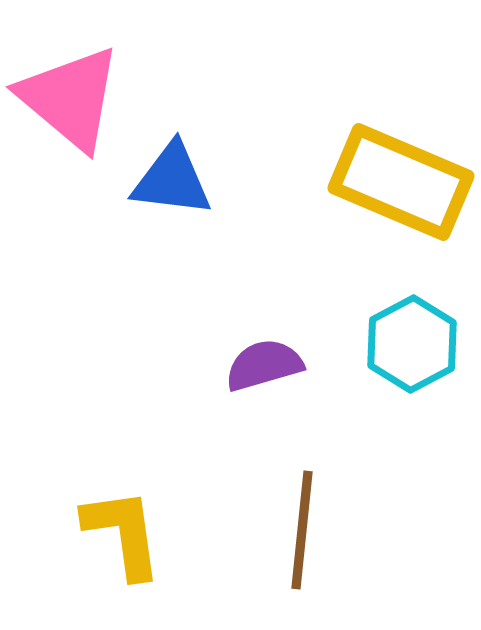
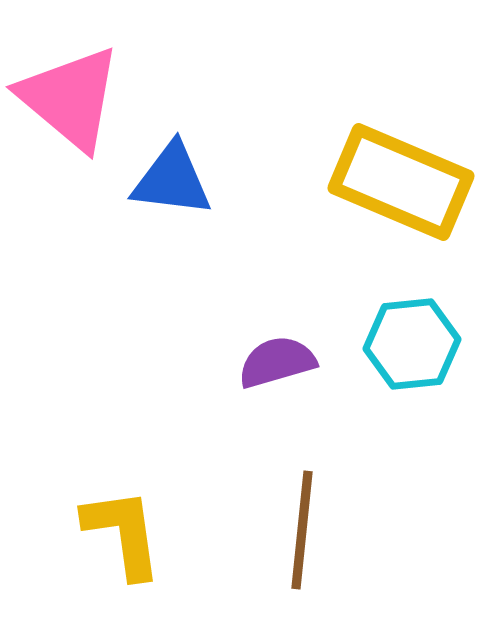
cyan hexagon: rotated 22 degrees clockwise
purple semicircle: moved 13 px right, 3 px up
